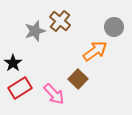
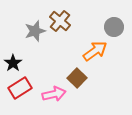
brown square: moved 1 px left, 1 px up
pink arrow: rotated 60 degrees counterclockwise
